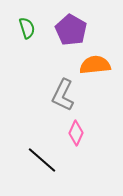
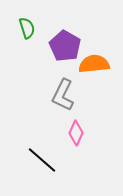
purple pentagon: moved 6 px left, 16 px down
orange semicircle: moved 1 px left, 1 px up
